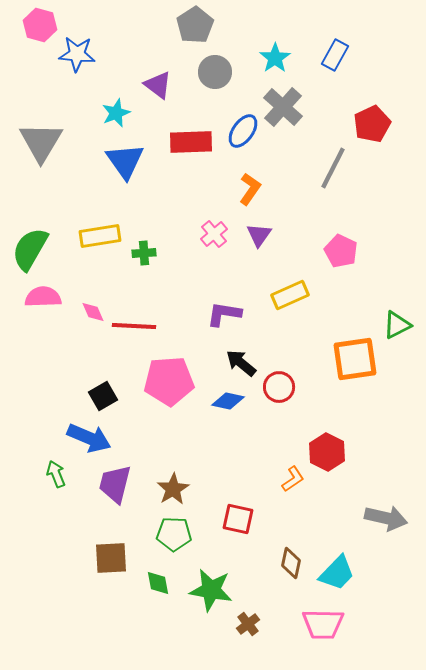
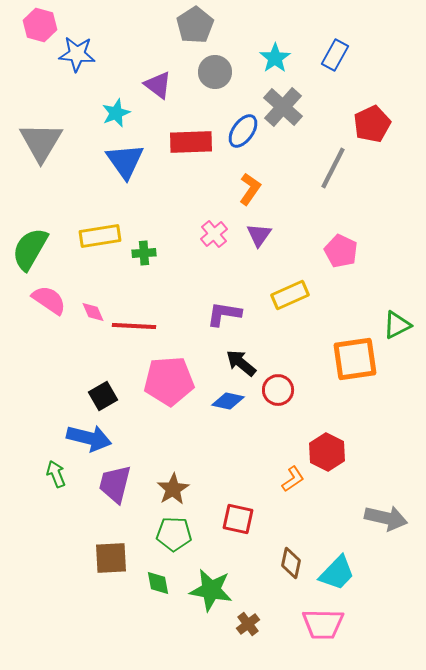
pink semicircle at (43, 297): moved 6 px right, 3 px down; rotated 36 degrees clockwise
red circle at (279, 387): moved 1 px left, 3 px down
blue arrow at (89, 438): rotated 9 degrees counterclockwise
